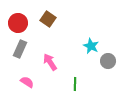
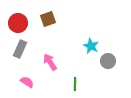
brown square: rotated 35 degrees clockwise
